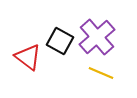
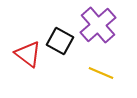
purple cross: moved 1 px right, 12 px up
red triangle: moved 3 px up
